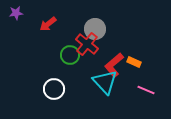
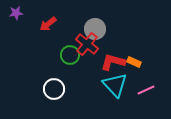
red L-shape: moved 1 px left, 3 px up; rotated 55 degrees clockwise
cyan triangle: moved 10 px right, 3 px down
pink line: rotated 48 degrees counterclockwise
